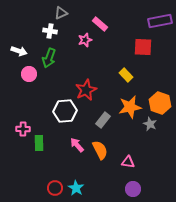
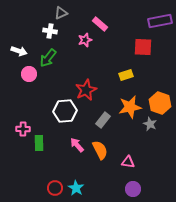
green arrow: moved 1 px left; rotated 18 degrees clockwise
yellow rectangle: rotated 64 degrees counterclockwise
